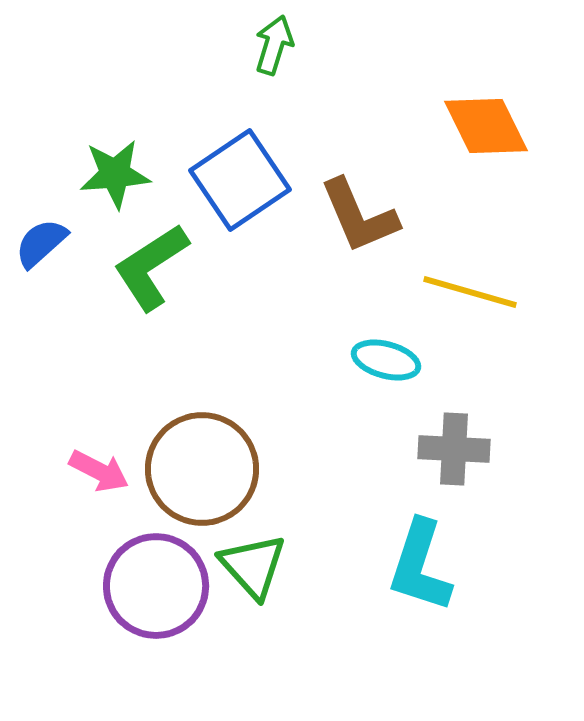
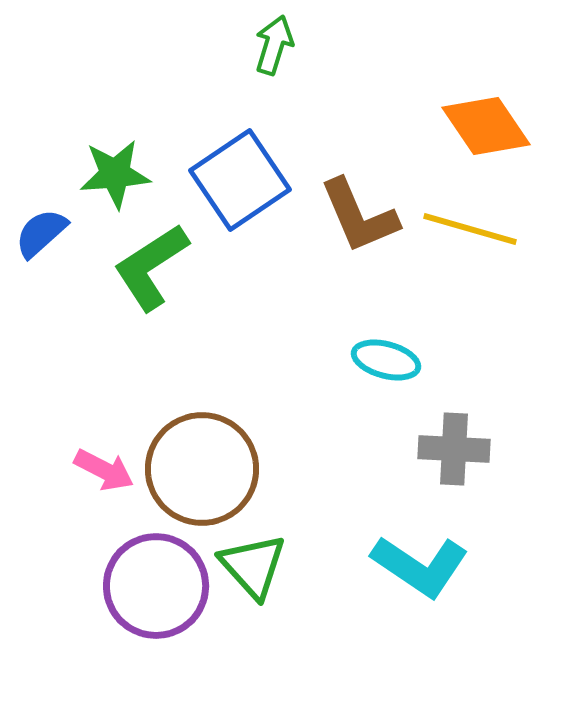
orange diamond: rotated 8 degrees counterclockwise
blue semicircle: moved 10 px up
yellow line: moved 63 px up
pink arrow: moved 5 px right, 1 px up
cyan L-shape: rotated 74 degrees counterclockwise
